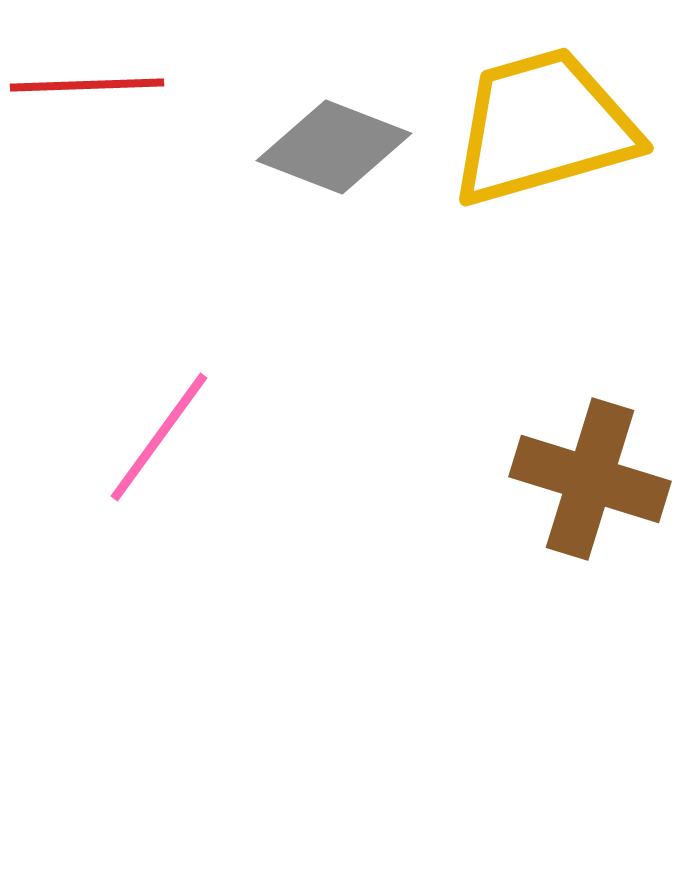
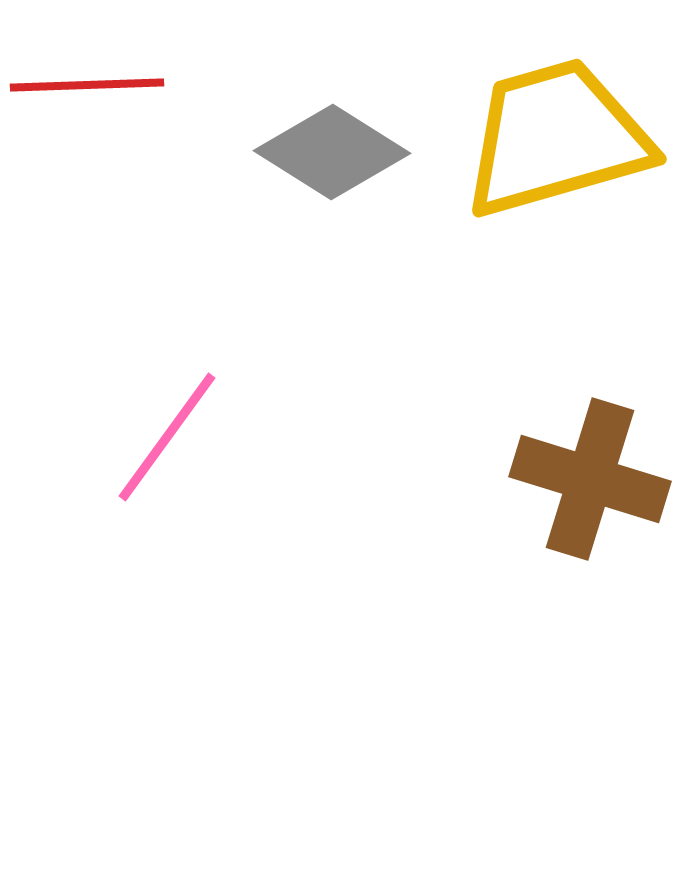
yellow trapezoid: moved 13 px right, 11 px down
gray diamond: moved 2 px left, 5 px down; rotated 11 degrees clockwise
pink line: moved 8 px right
